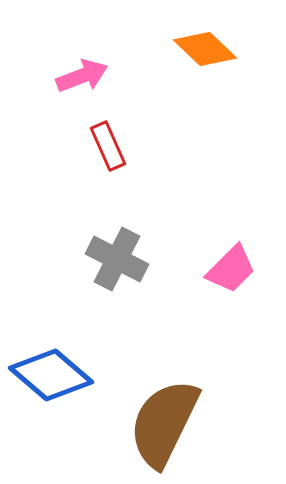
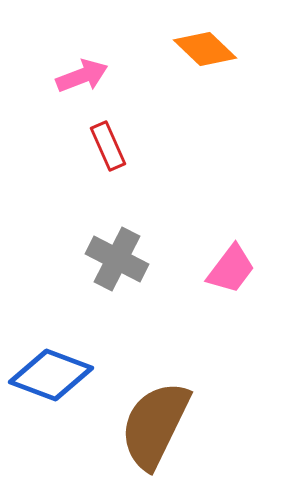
pink trapezoid: rotated 8 degrees counterclockwise
blue diamond: rotated 20 degrees counterclockwise
brown semicircle: moved 9 px left, 2 px down
